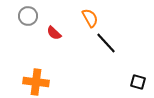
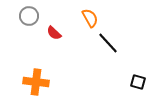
gray circle: moved 1 px right
black line: moved 2 px right
